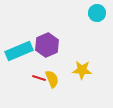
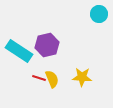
cyan circle: moved 2 px right, 1 px down
purple hexagon: rotated 10 degrees clockwise
cyan rectangle: rotated 56 degrees clockwise
yellow star: moved 7 px down
